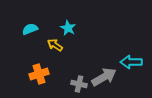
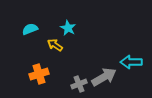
gray cross: rotated 35 degrees counterclockwise
